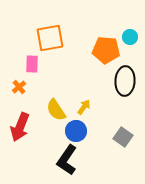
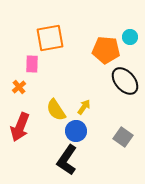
black ellipse: rotated 44 degrees counterclockwise
